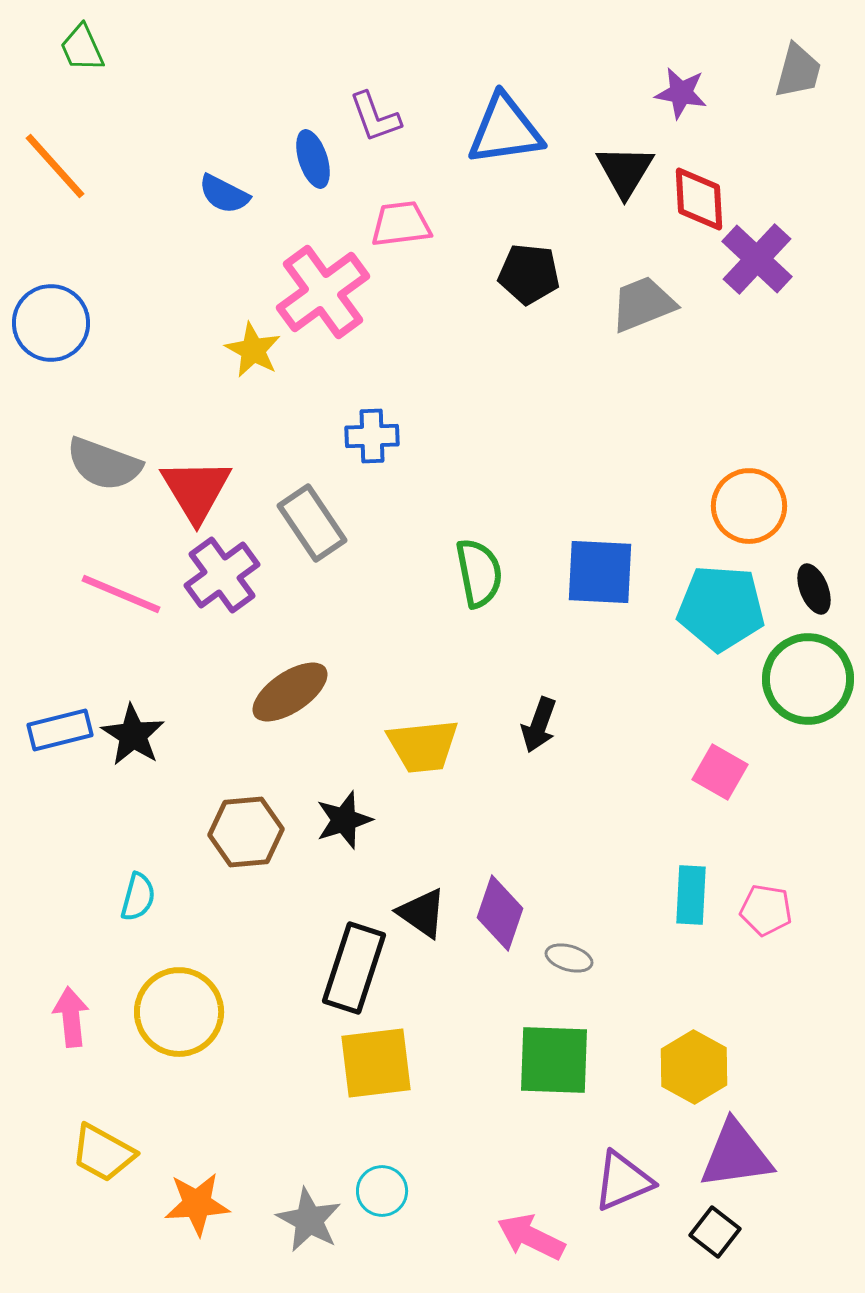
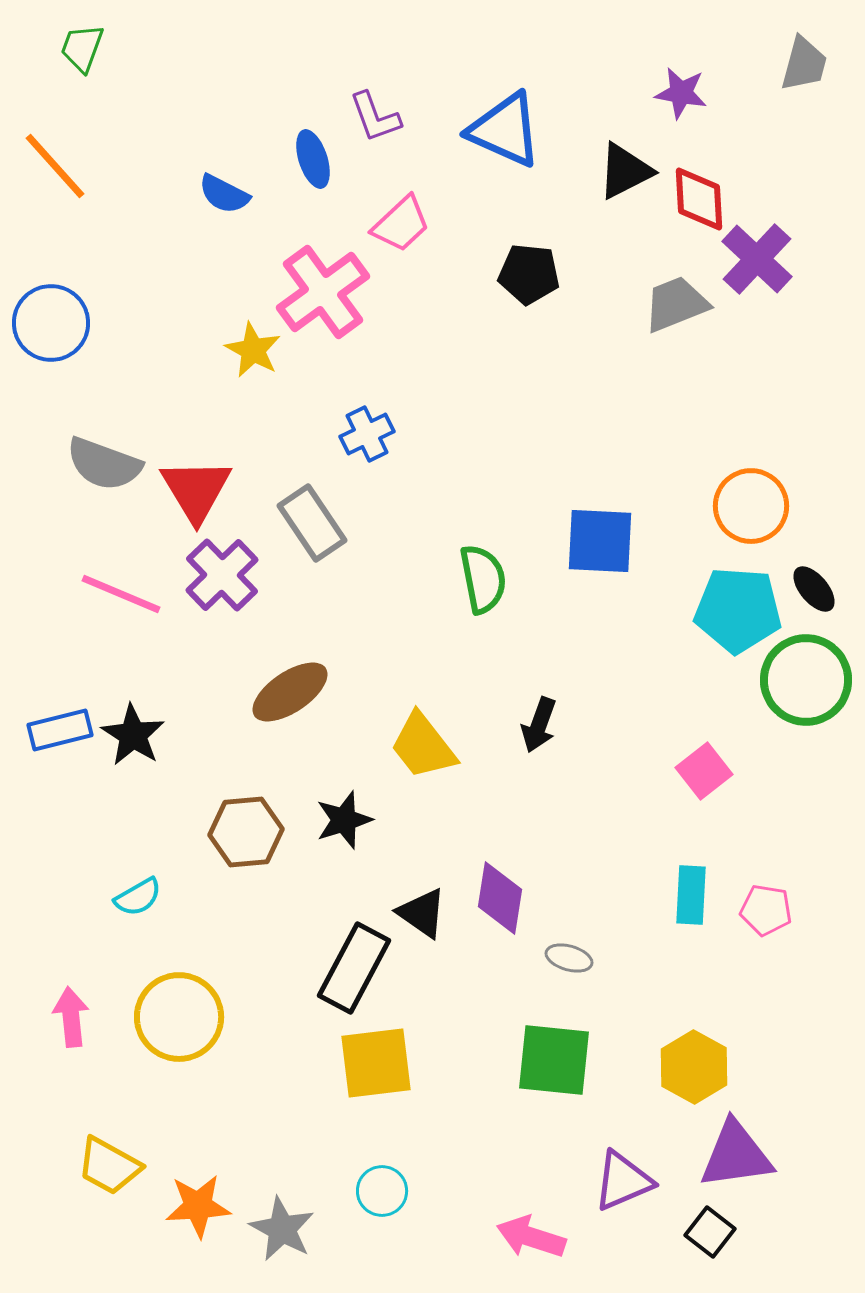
green trapezoid at (82, 48): rotated 44 degrees clockwise
gray trapezoid at (798, 71): moved 6 px right, 7 px up
blue triangle at (505, 130): rotated 32 degrees clockwise
black triangle at (625, 171): rotated 32 degrees clockwise
pink trapezoid at (401, 224): rotated 144 degrees clockwise
gray trapezoid at (643, 304): moved 33 px right
blue cross at (372, 436): moved 5 px left, 2 px up; rotated 24 degrees counterclockwise
orange circle at (749, 506): moved 2 px right
blue square at (600, 572): moved 31 px up
green semicircle at (479, 573): moved 4 px right, 6 px down
purple cross at (222, 575): rotated 8 degrees counterclockwise
black ellipse at (814, 589): rotated 18 degrees counterclockwise
cyan pentagon at (721, 608): moved 17 px right, 2 px down
green circle at (808, 679): moved 2 px left, 1 px down
yellow trapezoid at (423, 746): rotated 58 degrees clockwise
pink square at (720, 772): moved 16 px left, 1 px up; rotated 22 degrees clockwise
cyan semicircle at (138, 897): rotated 45 degrees clockwise
purple diamond at (500, 913): moved 15 px up; rotated 10 degrees counterclockwise
black rectangle at (354, 968): rotated 10 degrees clockwise
yellow circle at (179, 1012): moved 5 px down
green square at (554, 1060): rotated 4 degrees clockwise
yellow trapezoid at (103, 1153): moved 6 px right, 13 px down
orange star at (197, 1204): moved 1 px right, 2 px down
gray star at (309, 1220): moved 27 px left, 9 px down
black square at (715, 1232): moved 5 px left
pink arrow at (531, 1237): rotated 8 degrees counterclockwise
